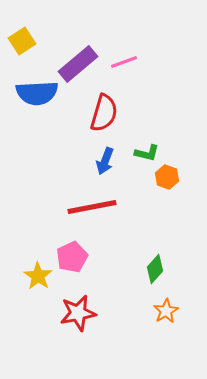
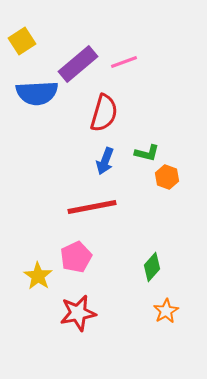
pink pentagon: moved 4 px right
green diamond: moved 3 px left, 2 px up
